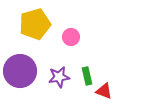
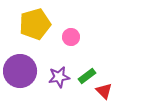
green rectangle: rotated 66 degrees clockwise
red triangle: rotated 24 degrees clockwise
